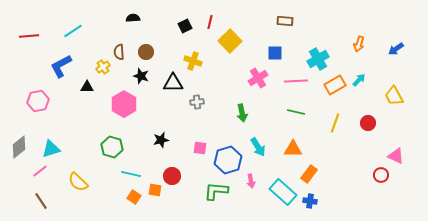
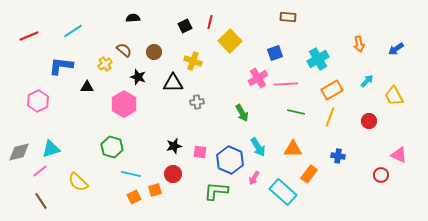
brown rectangle at (285, 21): moved 3 px right, 4 px up
red line at (29, 36): rotated 18 degrees counterclockwise
orange arrow at (359, 44): rotated 28 degrees counterclockwise
brown semicircle at (119, 52): moved 5 px right, 2 px up; rotated 133 degrees clockwise
brown circle at (146, 52): moved 8 px right
blue square at (275, 53): rotated 21 degrees counterclockwise
blue L-shape at (61, 66): rotated 35 degrees clockwise
yellow cross at (103, 67): moved 2 px right, 3 px up
black star at (141, 76): moved 3 px left, 1 px down
cyan arrow at (359, 80): moved 8 px right, 1 px down
pink line at (296, 81): moved 10 px left, 3 px down
orange rectangle at (335, 85): moved 3 px left, 5 px down
pink hexagon at (38, 101): rotated 15 degrees counterclockwise
green arrow at (242, 113): rotated 18 degrees counterclockwise
yellow line at (335, 123): moved 5 px left, 6 px up
red circle at (368, 123): moved 1 px right, 2 px up
black star at (161, 140): moved 13 px right, 6 px down
gray diamond at (19, 147): moved 5 px down; rotated 25 degrees clockwise
pink square at (200, 148): moved 4 px down
pink triangle at (396, 156): moved 3 px right, 1 px up
blue hexagon at (228, 160): moved 2 px right; rotated 20 degrees counterclockwise
red circle at (172, 176): moved 1 px right, 2 px up
pink arrow at (251, 181): moved 3 px right, 3 px up; rotated 40 degrees clockwise
orange square at (155, 190): rotated 24 degrees counterclockwise
orange square at (134, 197): rotated 32 degrees clockwise
blue cross at (310, 201): moved 28 px right, 45 px up
